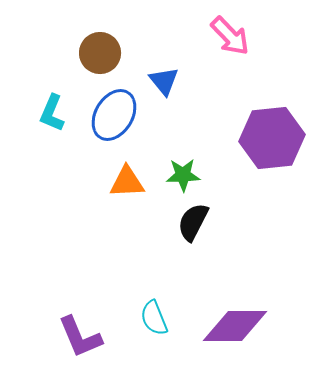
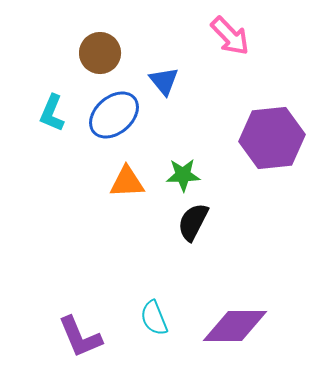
blue ellipse: rotated 18 degrees clockwise
